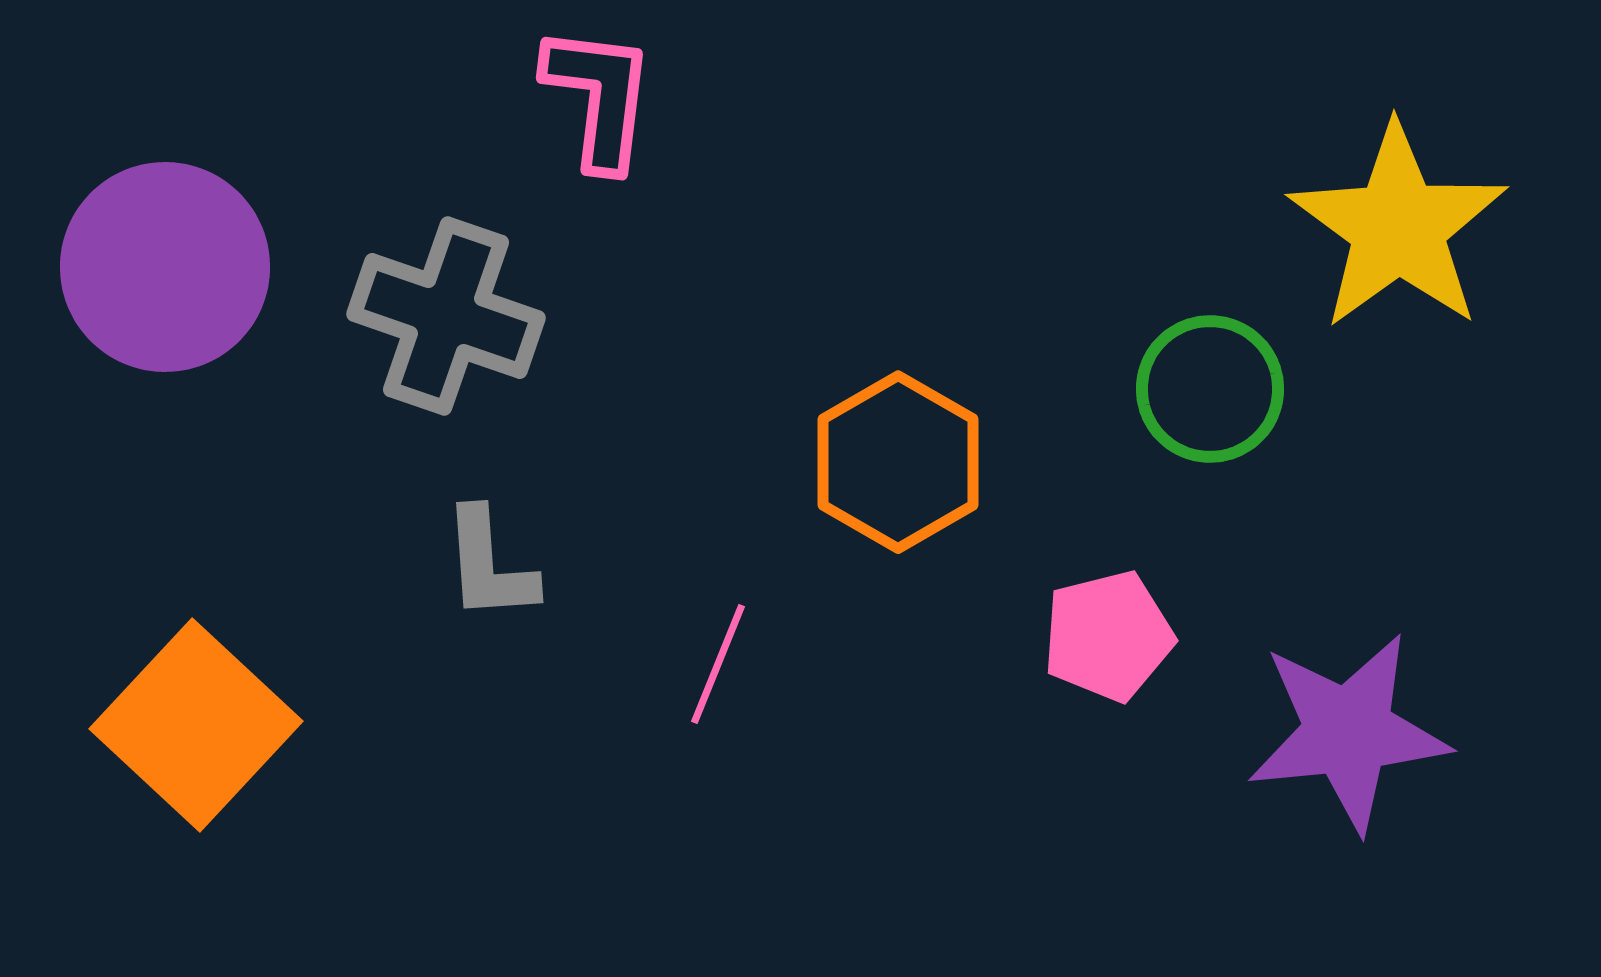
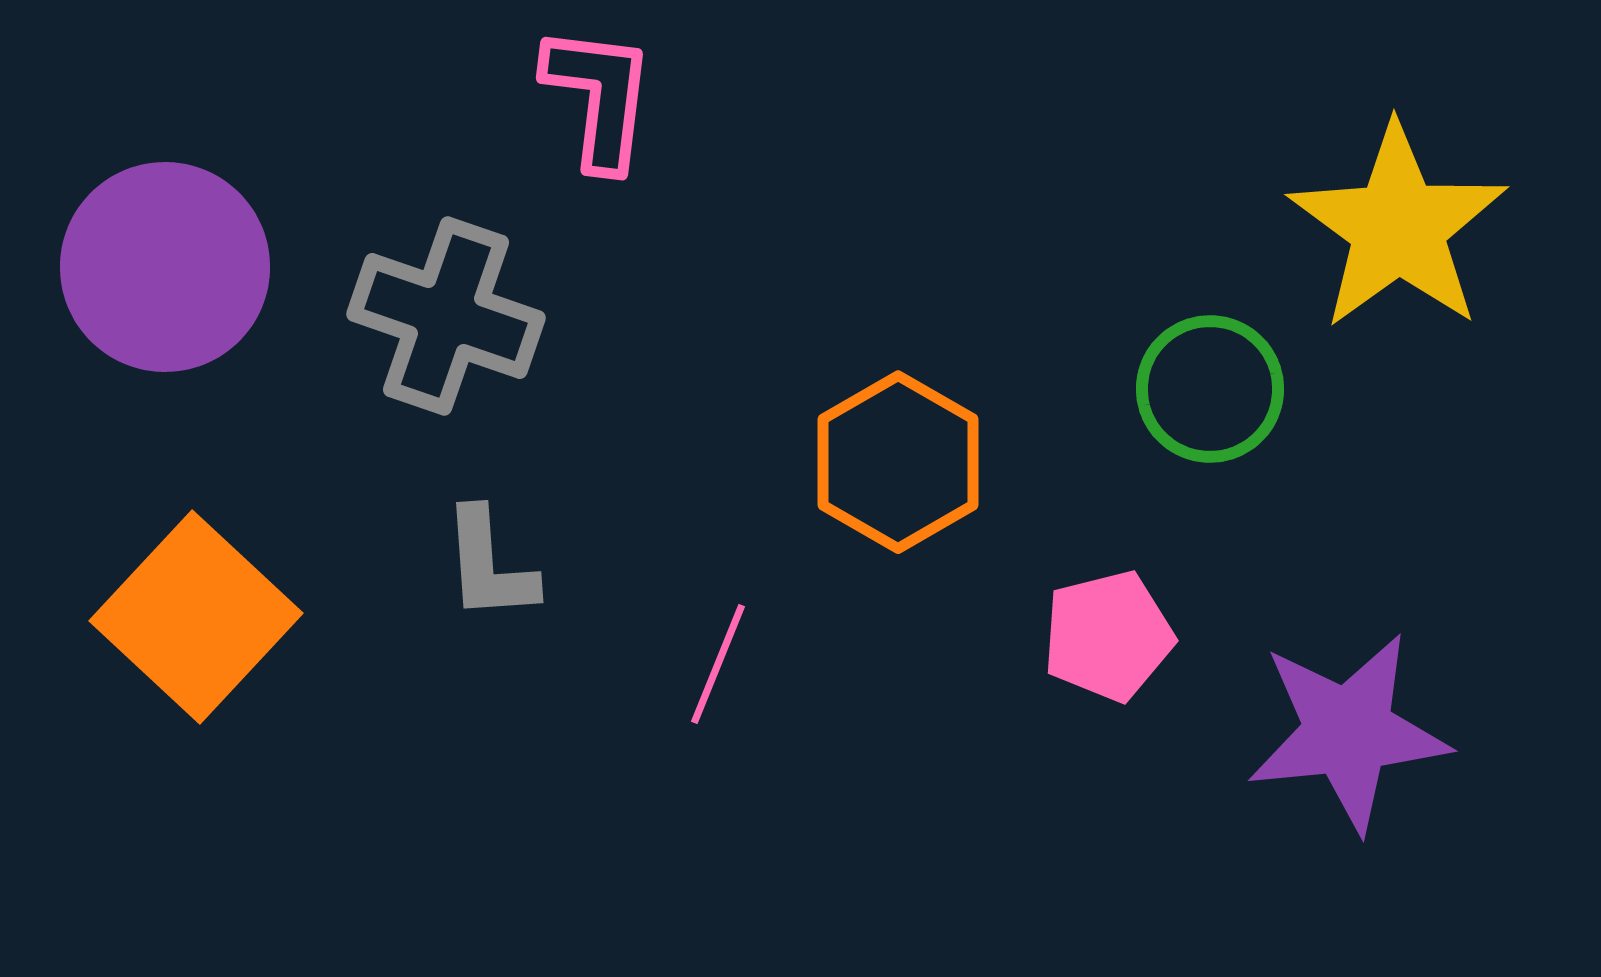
orange square: moved 108 px up
